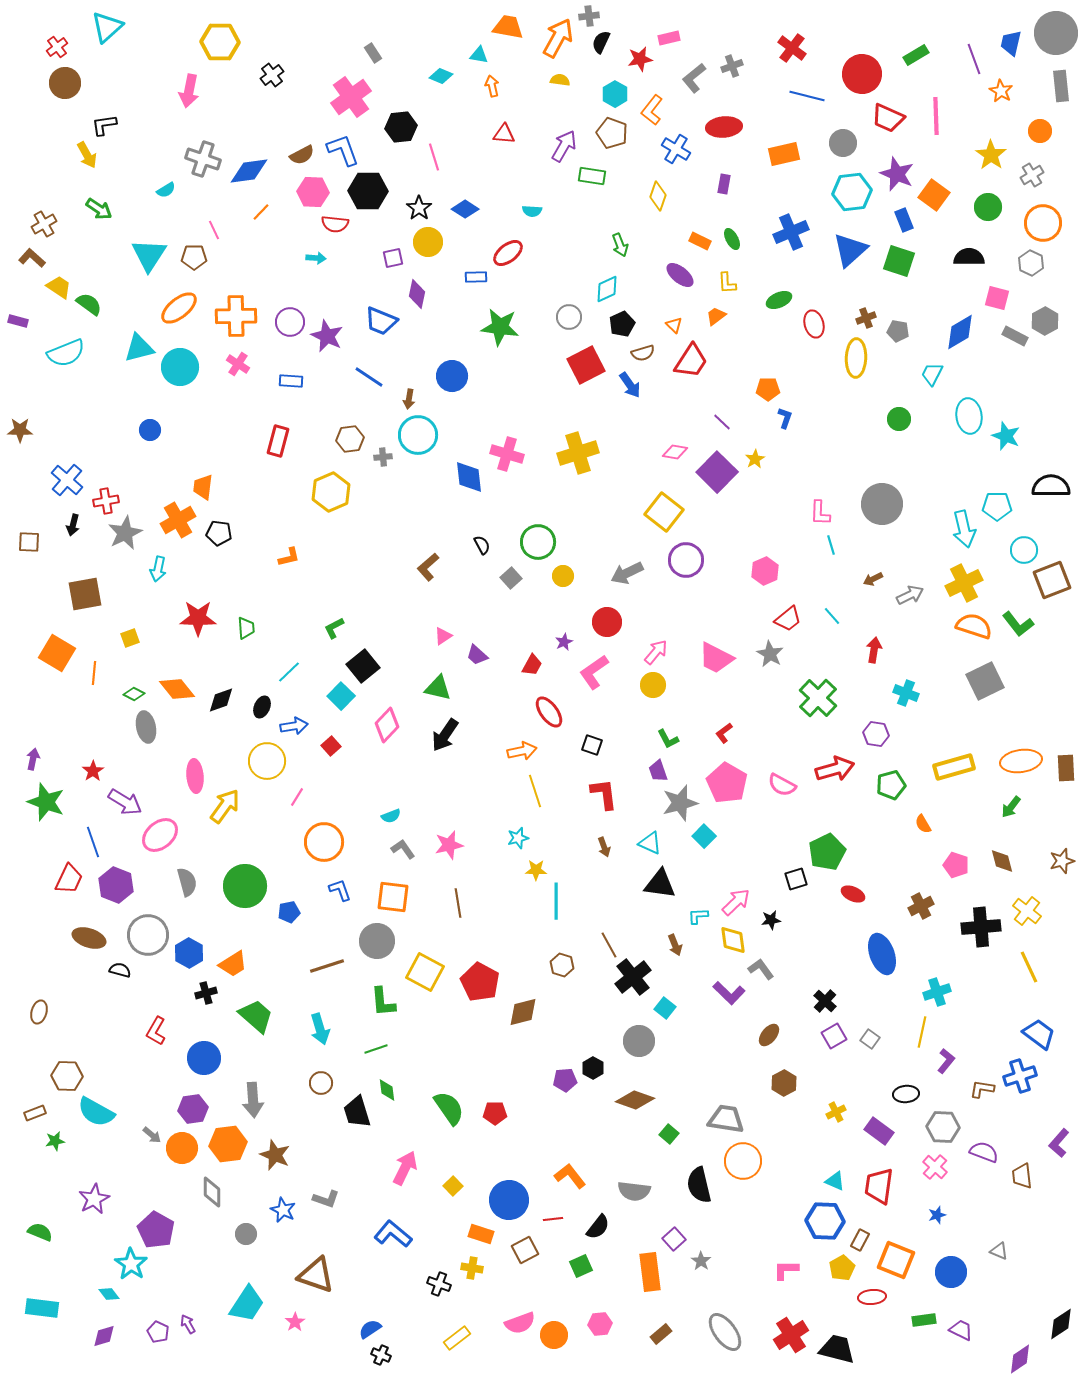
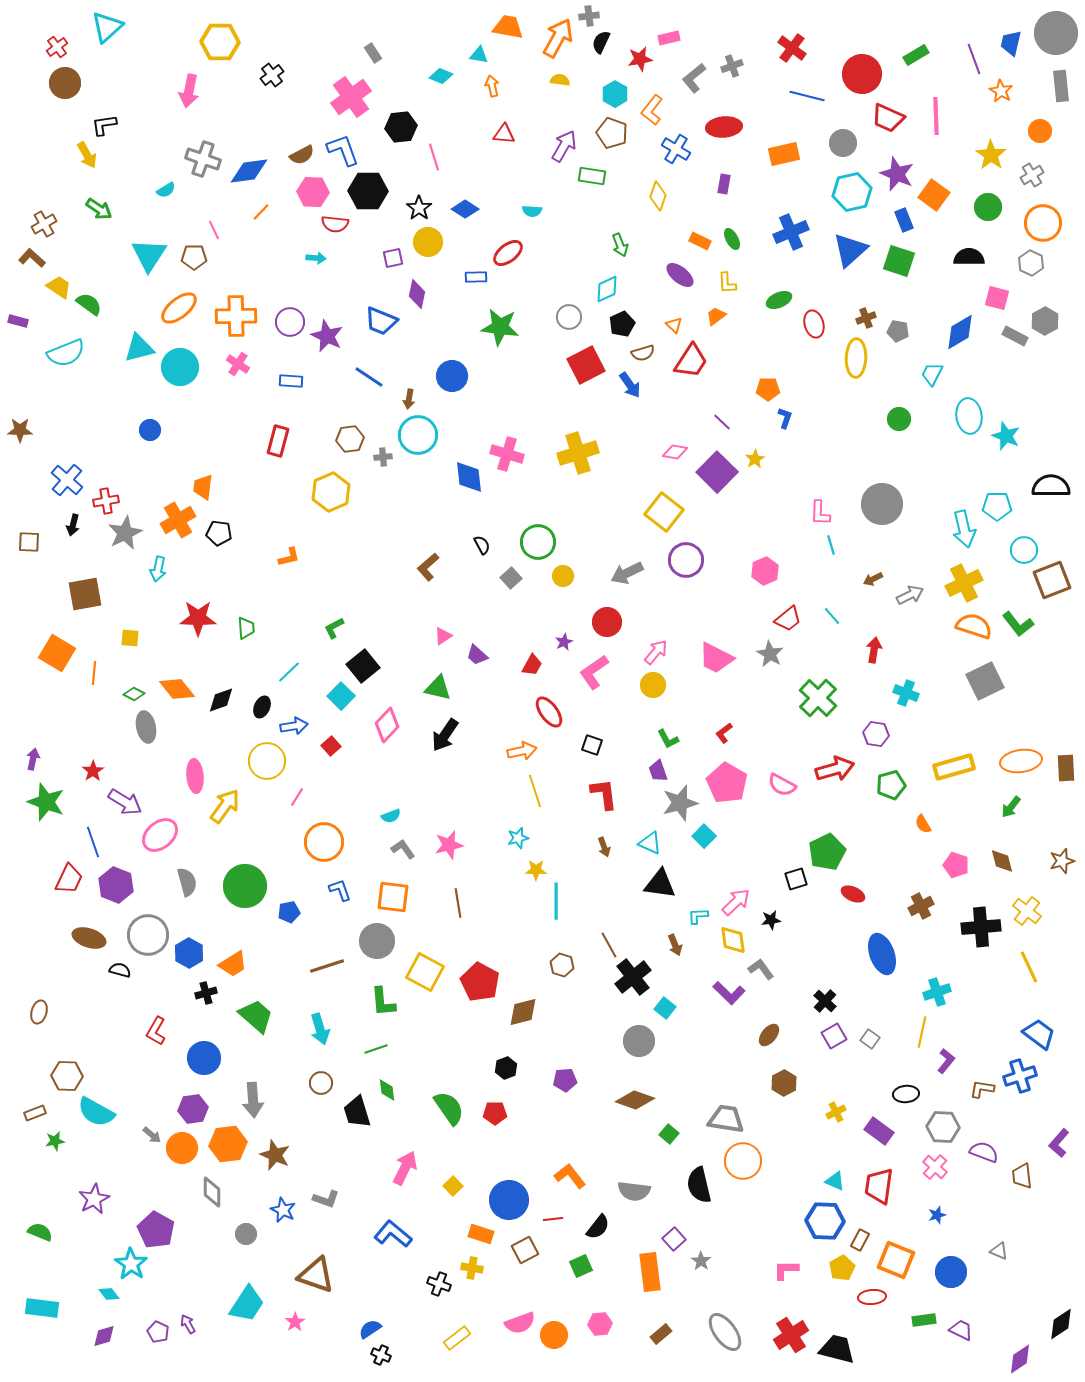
cyan hexagon at (852, 192): rotated 6 degrees counterclockwise
yellow square at (130, 638): rotated 24 degrees clockwise
black hexagon at (593, 1068): moved 87 px left; rotated 10 degrees clockwise
